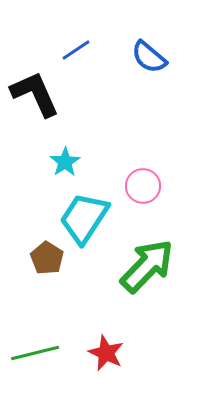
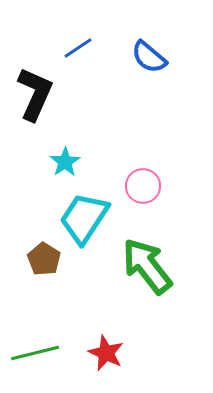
blue line: moved 2 px right, 2 px up
black L-shape: rotated 48 degrees clockwise
brown pentagon: moved 3 px left, 1 px down
green arrow: rotated 82 degrees counterclockwise
